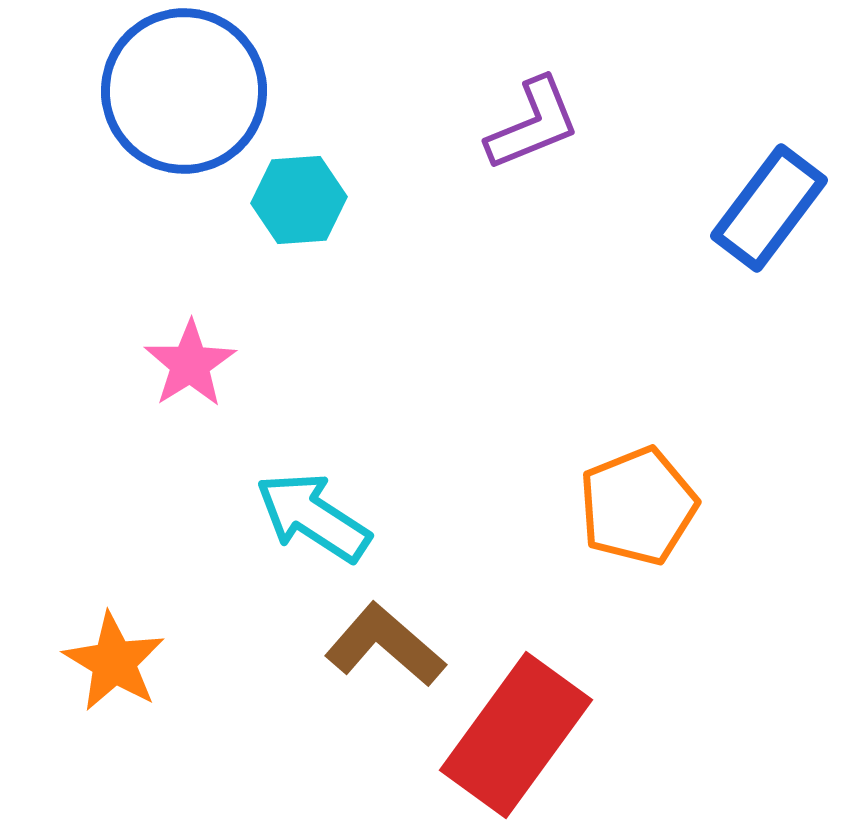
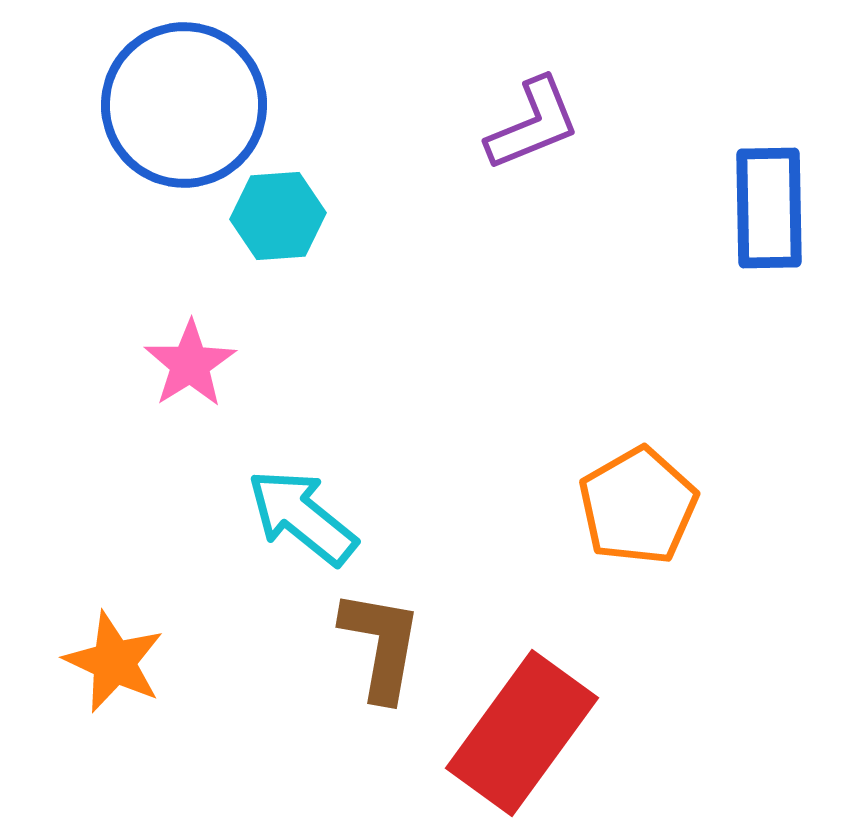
blue circle: moved 14 px down
cyan hexagon: moved 21 px left, 16 px down
blue rectangle: rotated 38 degrees counterclockwise
orange pentagon: rotated 8 degrees counterclockwise
cyan arrow: moved 11 px left; rotated 6 degrees clockwise
brown L-shape: moved 4 px left; rotated 59 degrees clockwise
orange star: rotated 6 degrees counterclockwise
red rectangle: moved 6 px right, 2 px up
